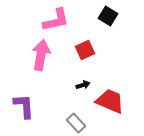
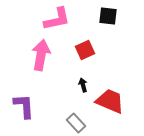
black square: rotated 24 degrees counterclockwise
pink L-shape: moved 1 px right, 1 px up
black arrow: rotated 88 degrees counterclockwise
